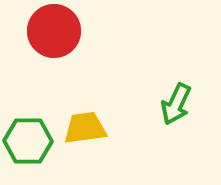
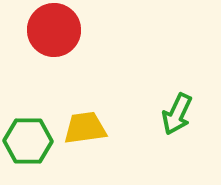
red circle: moved 1 px up
green arrow: moved 1 px right, 10 px down
